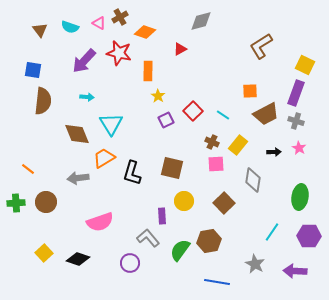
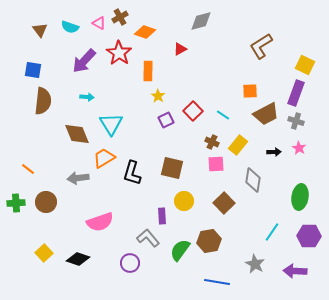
red star at (119, 53): rotated 20 degrees clockwise
